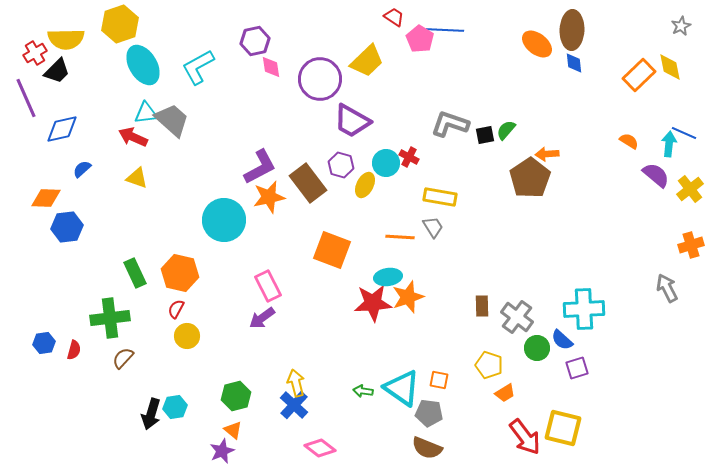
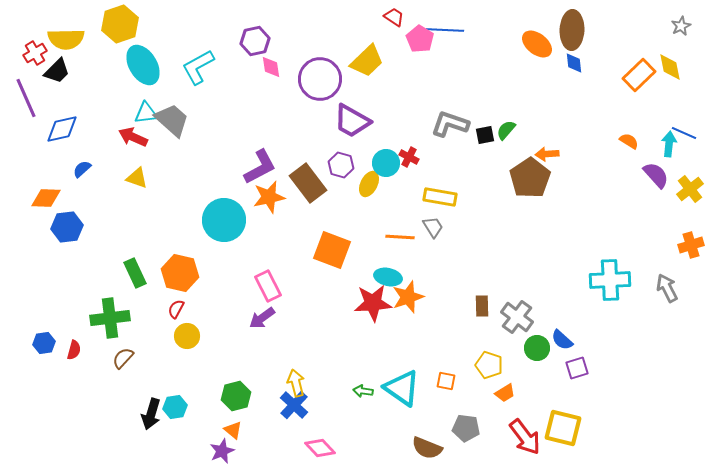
purple semicircle at (656, 175): rotated 8 degrees clockwise
yellow ellipse at (365, 185): moved 4 px right, 1 px up
cyan ellipse at (388, 277): rotated 20 degrees clockwise
cyan cross at (584, 309): moved 26 px right, 29 px up
orange square at (439, 380): moved 7 px right, 1 px down
gray pentagon at (429, 413): moved 37 px right, 15 px down
pink diamond at (320, 448): rotated 8 degrees clockwise
